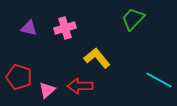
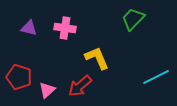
pink cross: rotated 25 degrees clockwise
yellow L-shape: rotated 16 degrees clockwise
cyan line: moved 3 px left, 3 px up; rotated 56 degrees counterclockwise
red arrow: rotated 40 degrees counterclockwise
